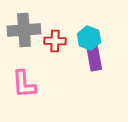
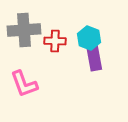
pink L-shape: rotated 16 degrees counterclockwise
